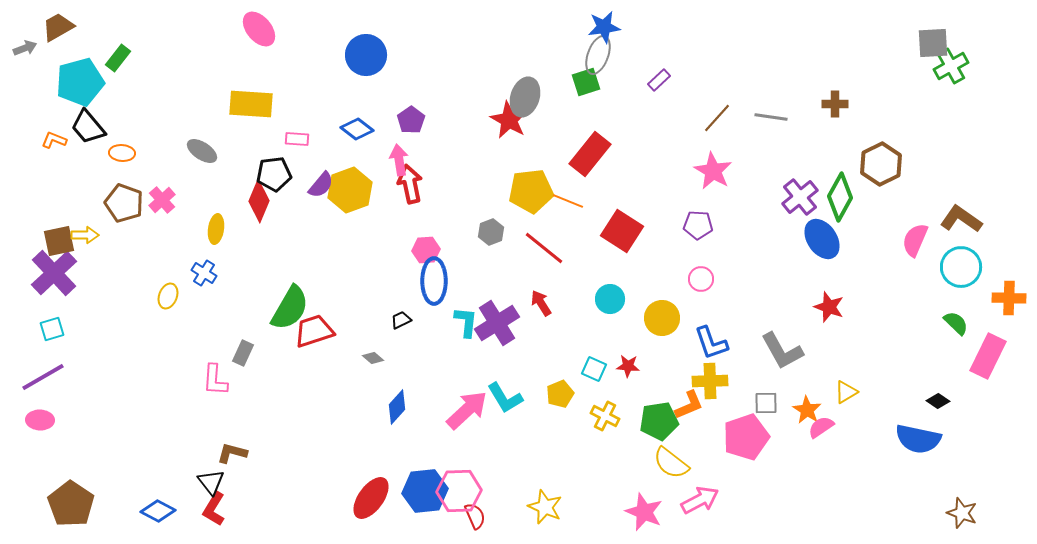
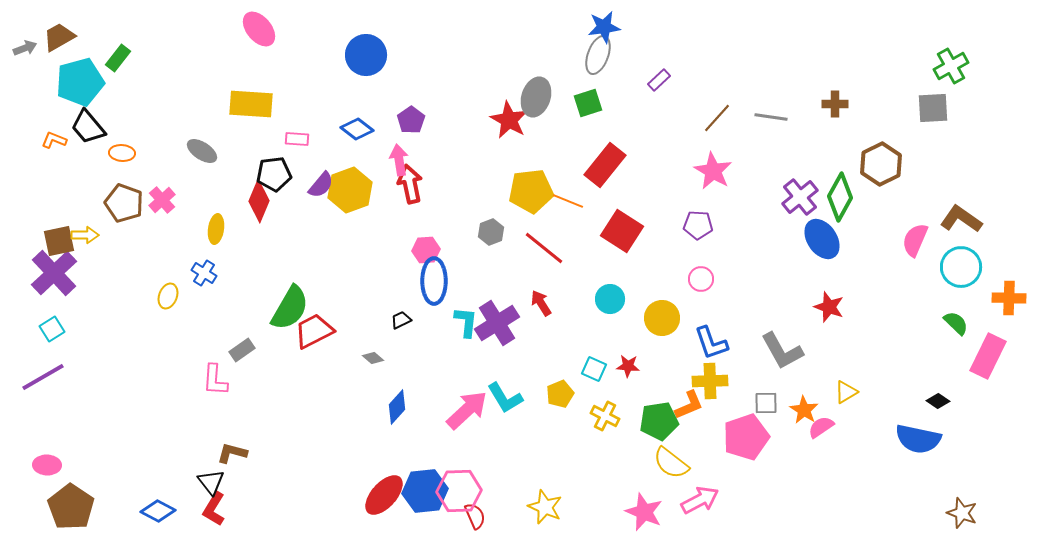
brown trapezoid at (58, 27): moved 1 px right, 10 px down
gray square at (933, 43): moved 65 px down
green square at (586, 82): moved 2 px right, 21 px down
gray ellipse at (525, 97): moved 11 px right
red rectangle at (590, 154): moved 15 px right, 11 px down
cyan square at (52, 329): rotated 15 degrees counterclockwise
red trapezoid at (314, 331): rotated 9 degrees counterclockwise
gray rectangle at (243, 353): moved 1 px left, 3 px up; rotated 30 degrees clockwise
orange star at (807, 410): moved 3 px left
pink ellipse at (40, 420): moved 7 px right, 45 px down
red ellipse at (371, 498): moved 13 px right, 3 px up; rotated 6 degrees clockwise
brown pentagon at (71, 504): moved 3 px down
